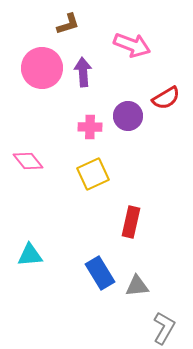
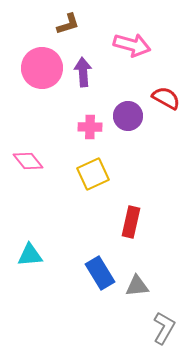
pink arrow: rotated 6 degrees counterclockwise
red semicircle: rotated 120 degrees counterclockwise
